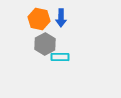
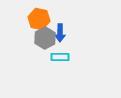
blue arrow: moved 1 px left, 15 px down
gray hexagon: moved 6 px up
